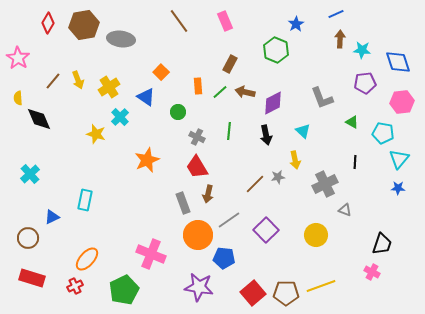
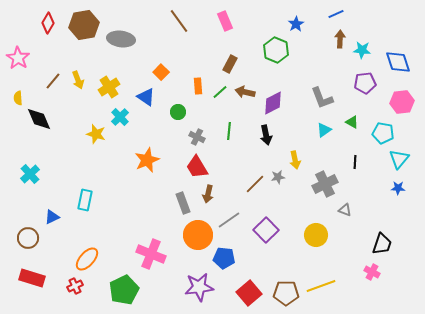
cyan triangle at (303, 131): moved 21 px right, 1 px up; rotated 42 degrees clockwise
purple star at (199, 287): rotated 16 degrees counterclockwise
red square at (253, 293): moved 4 px left
